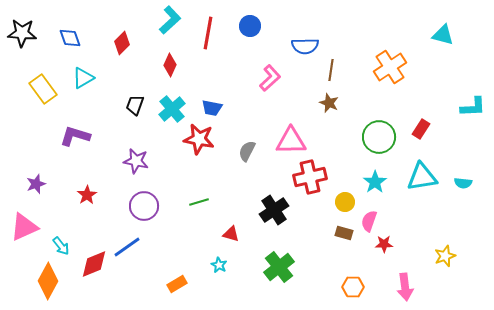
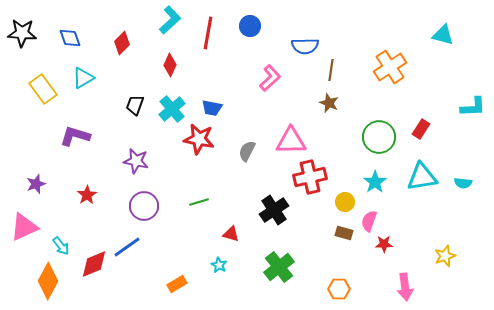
orange hexagon at (353, 287): moved 14 px left, 2 px down
